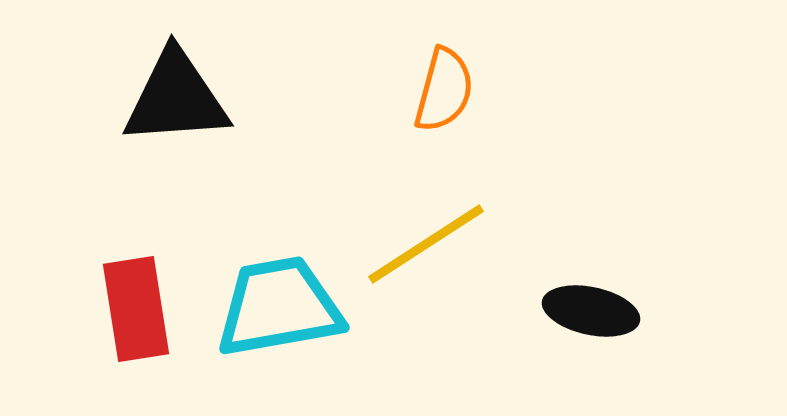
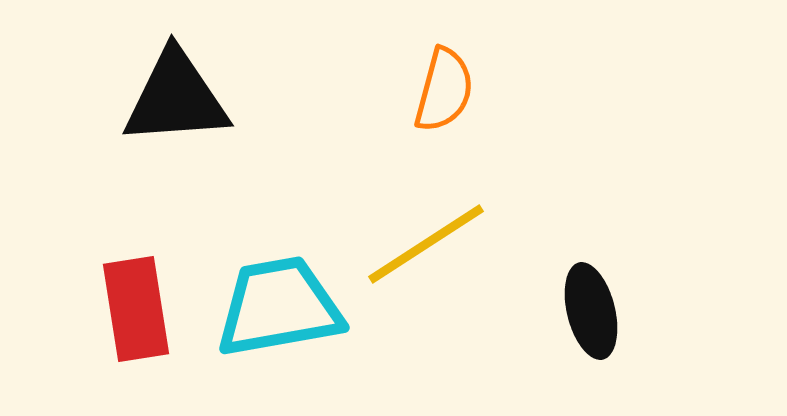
black ellipse: rotated 64 degrees clockwise
